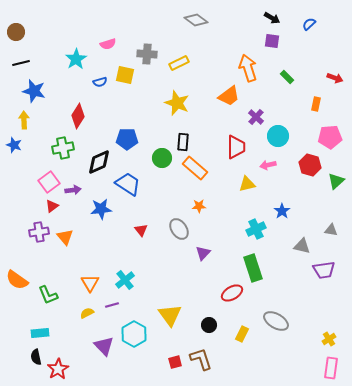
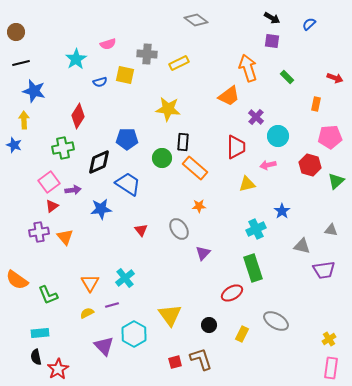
yellow star at (177, 103): moved 9 px left, 6 px down; rotated 15 degrees counterclockwise
cyan cross at (125, 280): moved 2 px up
